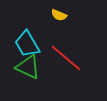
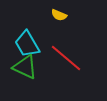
green triangle: moved 3 px left
